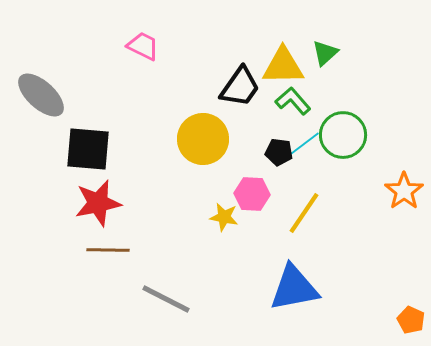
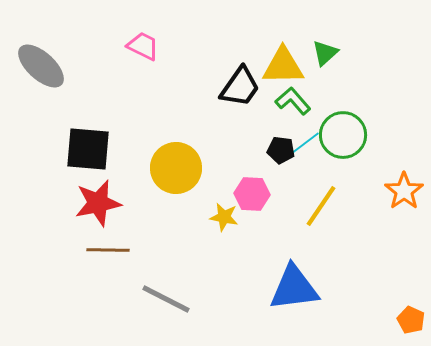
gray ellipse: moved 29 px up
yellow circle: moved 27 px left, 29 px down
black pentagon: moved 2 px right, 2 px up
yellow line: moved 17 px right, 7 px up
blue triangle: rotated 4 degrees clockwise
